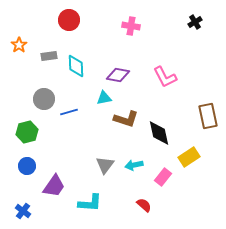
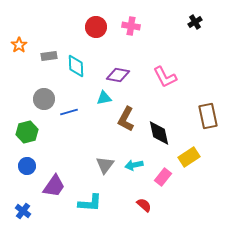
red circle: moved 27 px right, 7 px down
brown L-shape: rotated 100 degrees clockwise
